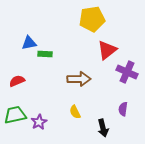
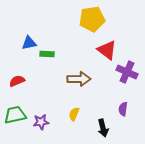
red triangle: rotated 45 degrees counterclockwise
green rectangle: moved 2 px right
yellow semicircle: moved 1 px left, 2 px down; rotated 48 degrees clockwise
purple star: moved 2 px right; rotated 21 degrees clockwise
